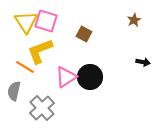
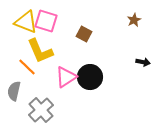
yellow triangle: rotated 35 degrees counterclockwise
yellow L-shape: rotated 92 degrees counterclockwise
orange line: moved 2 px right; rotated 12 degrees clockwise
gray cross: moved 1 px left, 2 px down
